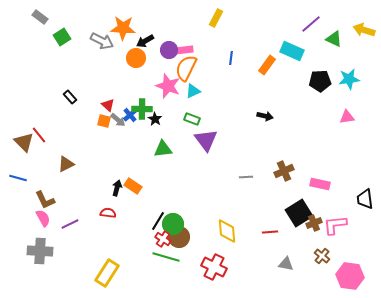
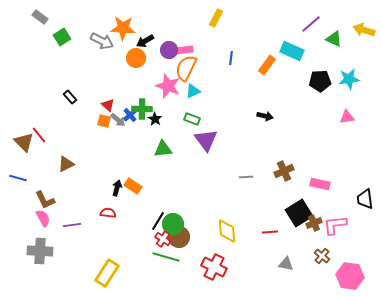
purple line at (70, 224): moved 2 px right, 1 px down; rotated 18 degrees clockwise
